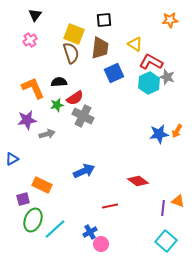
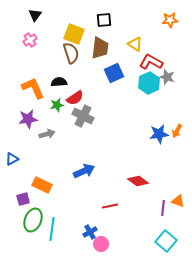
purple star: moved 1 px right, 1 px up
cyan line: moved 3 px left; rotated 40 degrees counterclockwise
